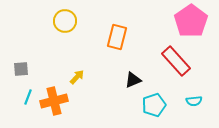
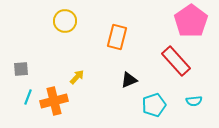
black triangle: moved 4 px left
